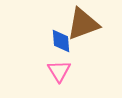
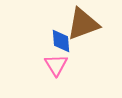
pink triangle: moved 3 px left, 6 px up
